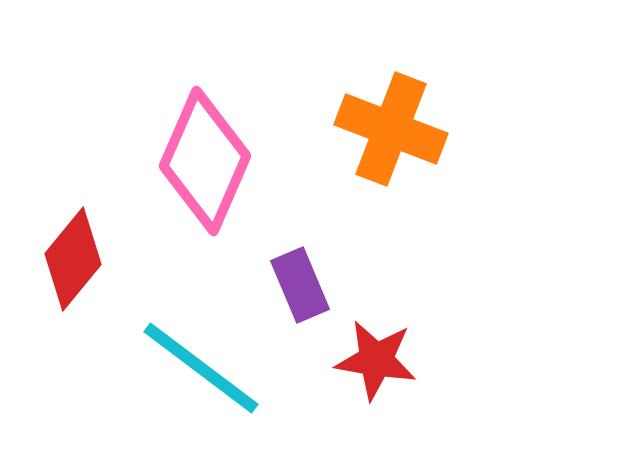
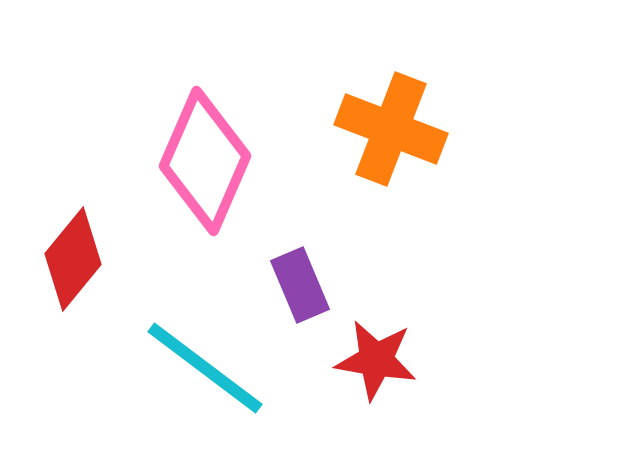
cyan line: moved 4 px right
